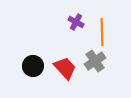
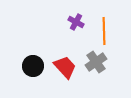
orange line: moved 2 px right, 1 px up
gray cross: moved 1 px right, 1 px down
red trapezoid: moved 1 px up
